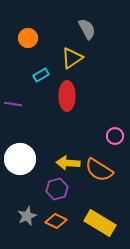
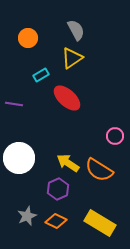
gray semicircle: moved 11 px left, 1 px down
red ellipse: moved 2 px down; rotated 48 degrees counterclockwise
purple line: moved 1 px right
white circle: moved 1 px left, 1 px up
yellow arrow: rotated 30 degrees clockwise
purple hexagon: moved 1 px right; rotated 10 degrees counterclockwise
